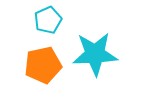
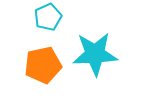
cyan pentagon: moved 3 px up
